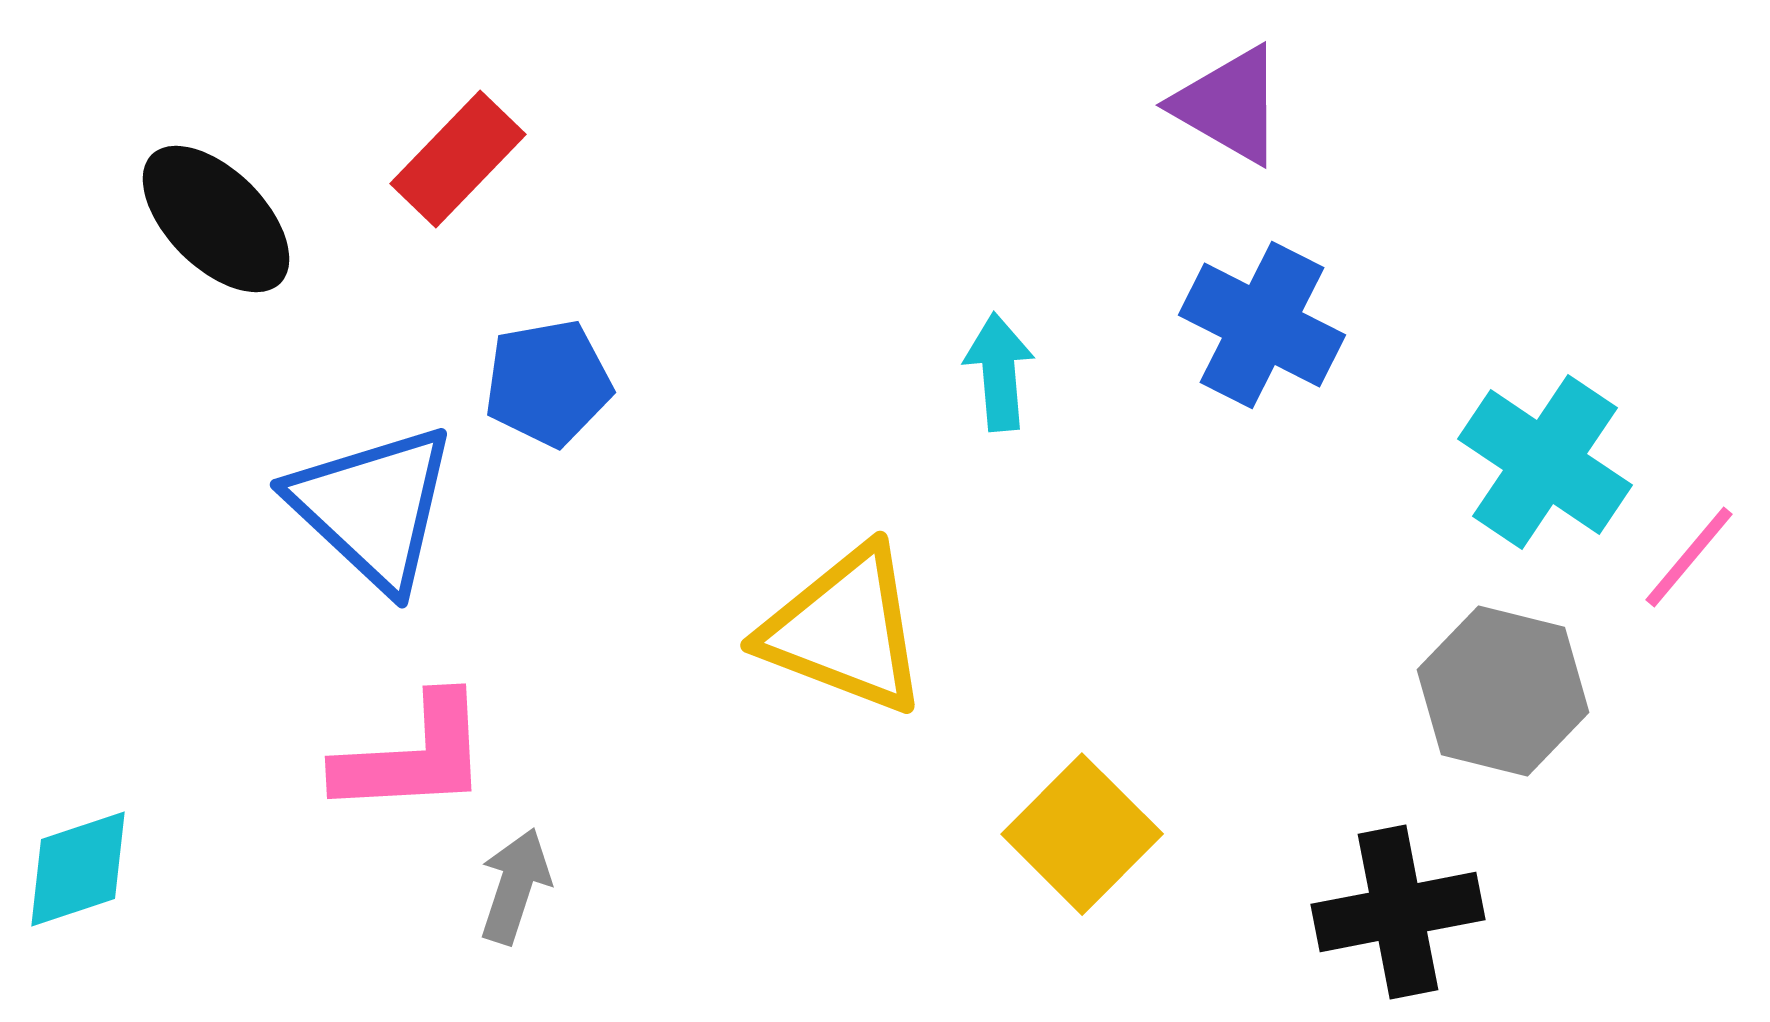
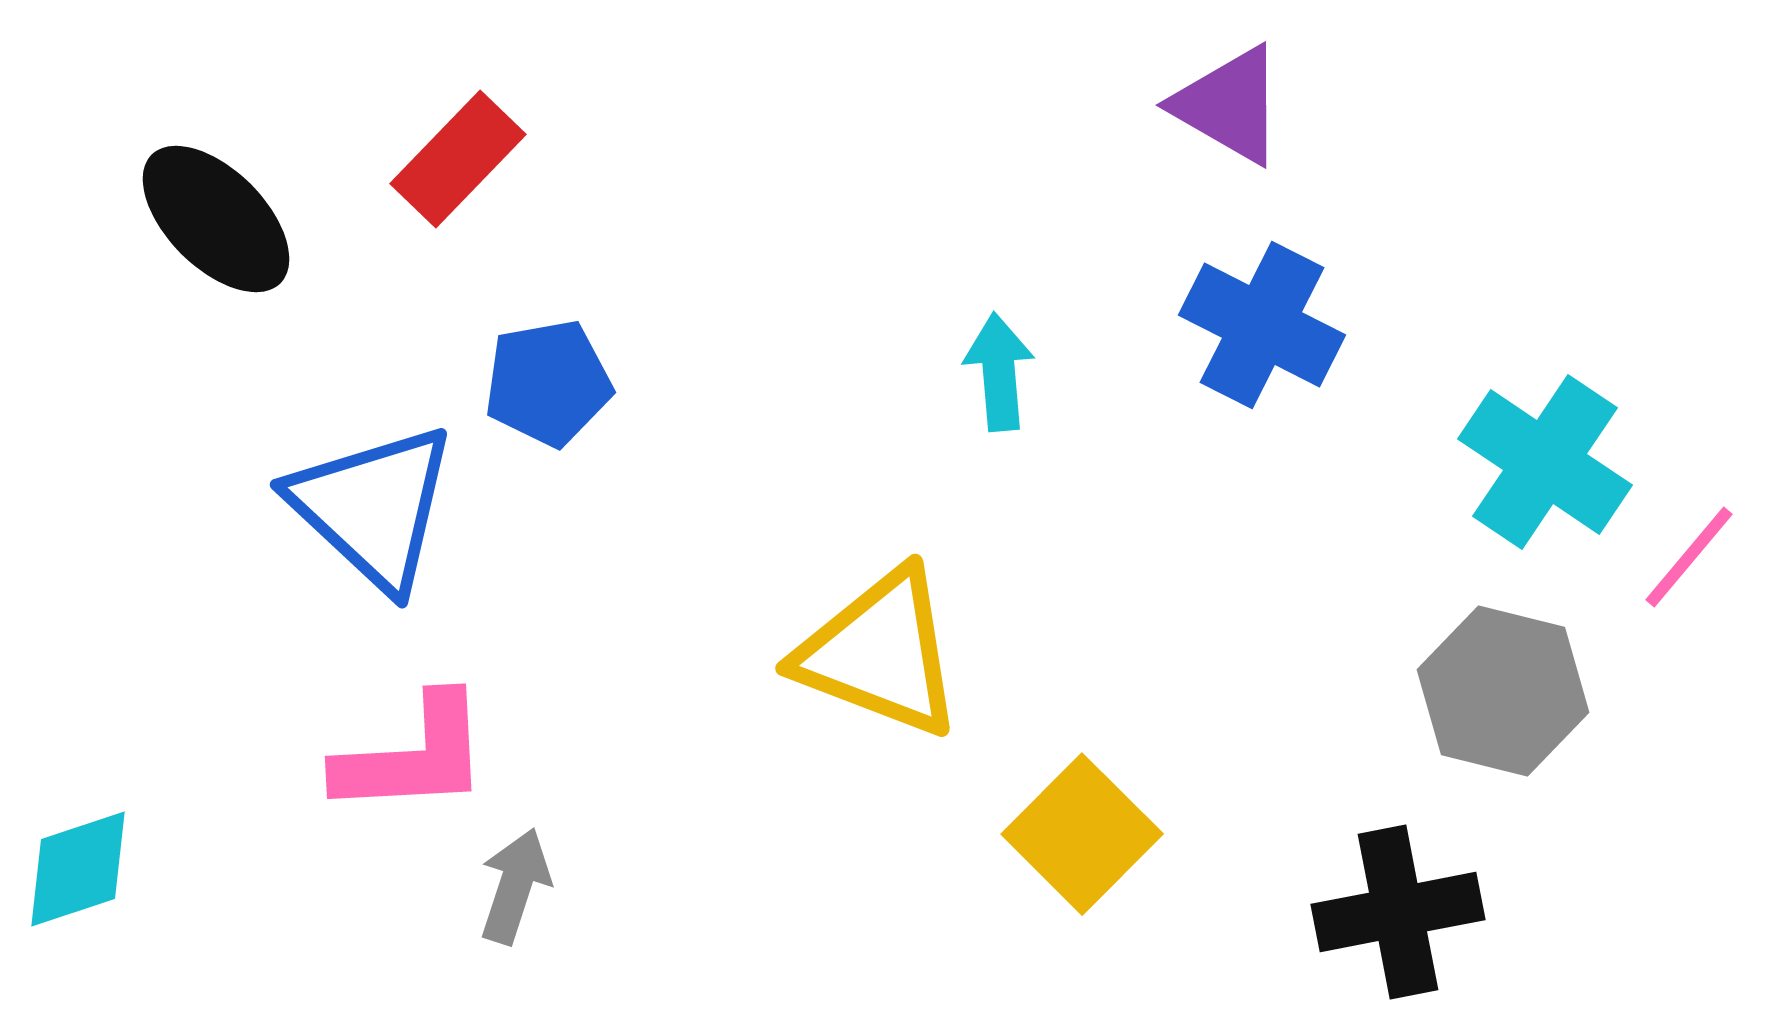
yellow triangle: moved 35 px right, 23 px down
